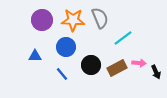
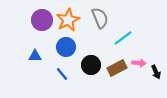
orange star: moved 5 px left; rotated 30 degrees counterclockwise
